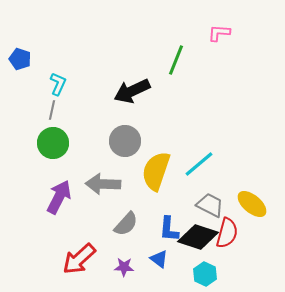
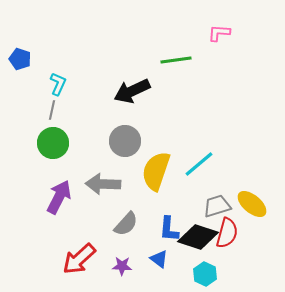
green line: rotated 60 degrees clockwise
gray trapezoid: moved 7 px right, 1 px down; rotated 44 degrees counterclockwise
purple star: moved 2 px left, 1 px up
